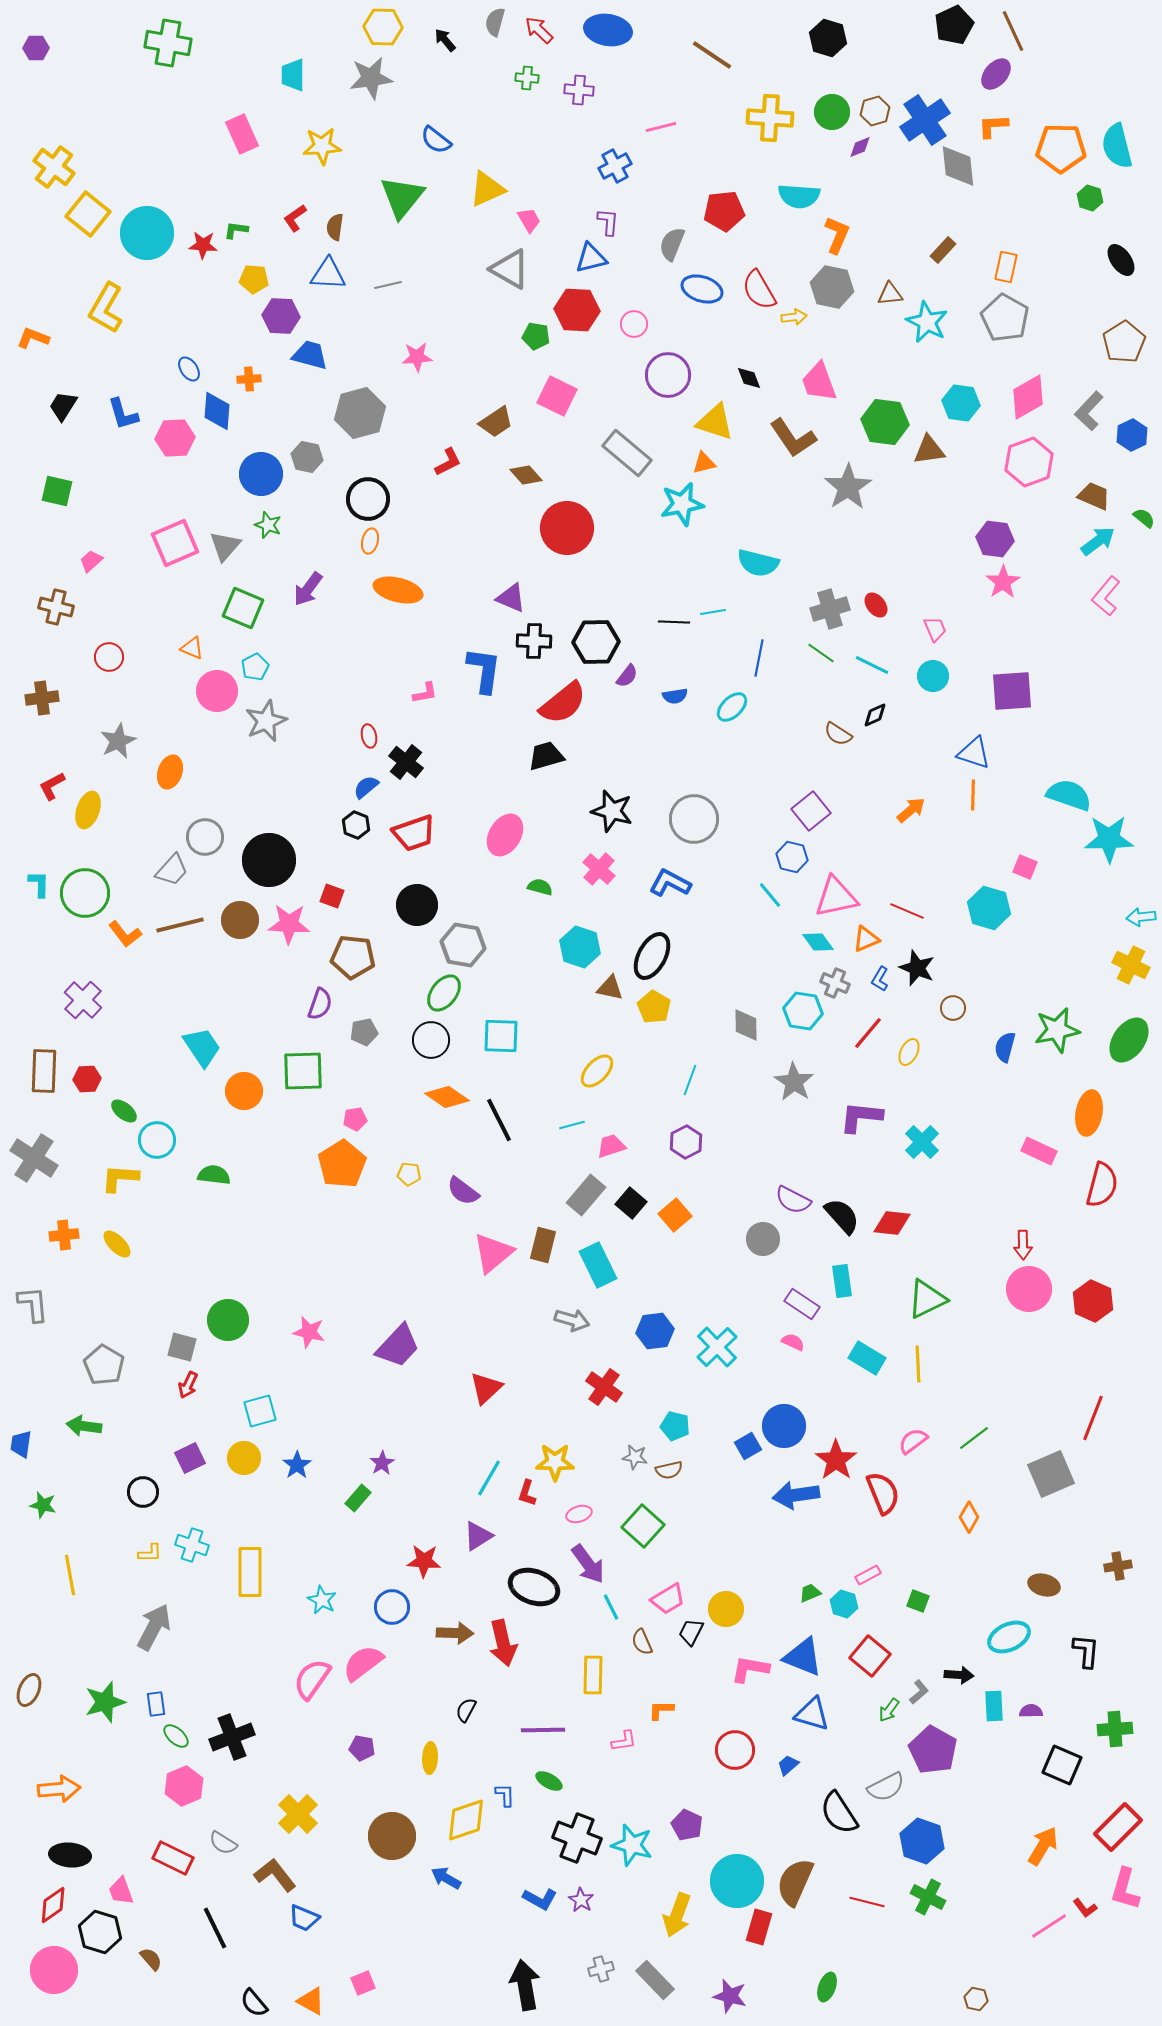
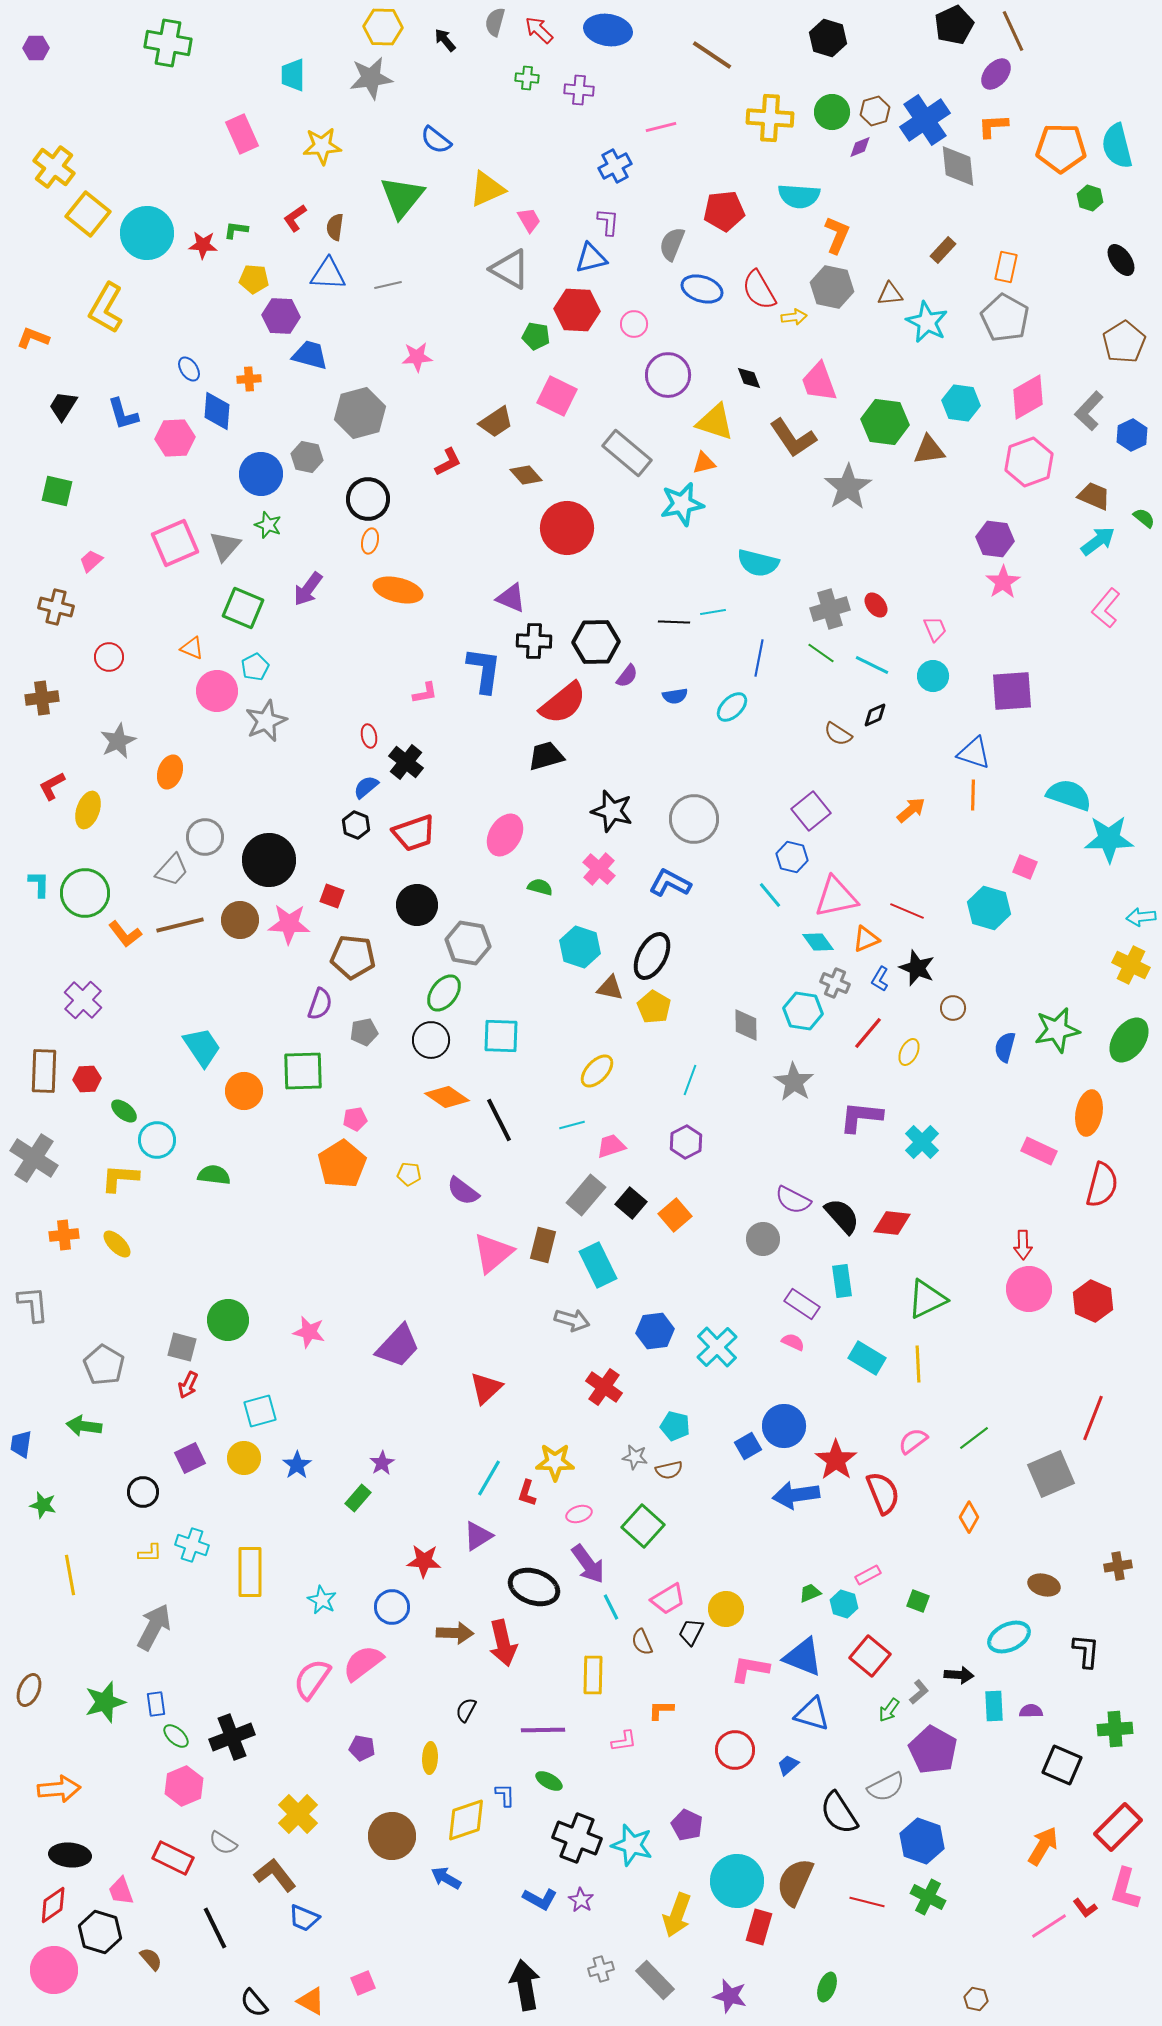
pink L-shape at (1106, 596): moved 12 px down
gray hexagon at (463, 945): moved 5 px right, 2 px up
